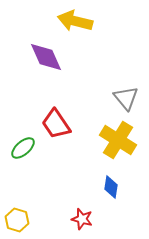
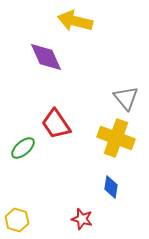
yellow cross: moved 2 px left, 2 px up; rotated 12 degrees counterclockwise
